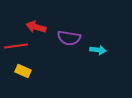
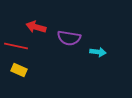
red line: rotated 20 degrees clockwise
cyan arrow: moved 2 px down
yellow rectangle: moved 4 px left, 1 px up
